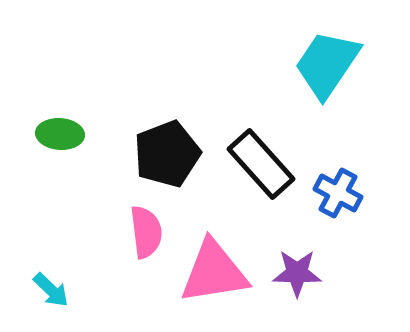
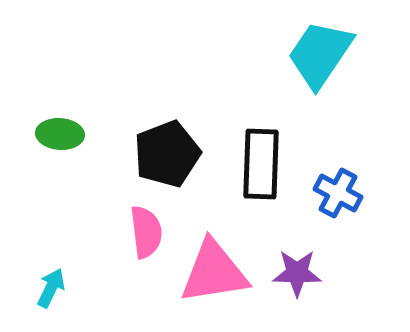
cyan trapezoid: moved 7 px left, 10 px up
black rectangle: rotated 44 degrees clockwise
cyan arrow: moved 2 px up; rotated 108 degrees counterclockwise
